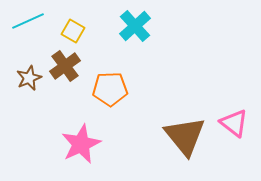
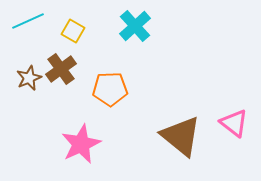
brown cross: moved 4 px left, 3 px down
brown triangle: moved 4 px left; rotated 12 degrees counterclockwise
